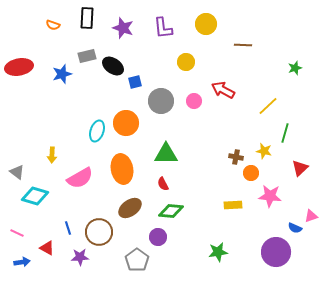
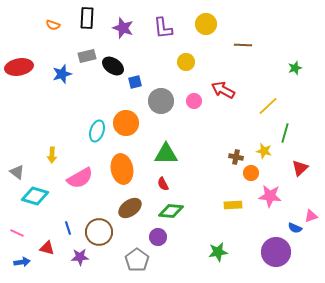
red triangle at (47, 248): rotated 14 degrees counterclockwise
